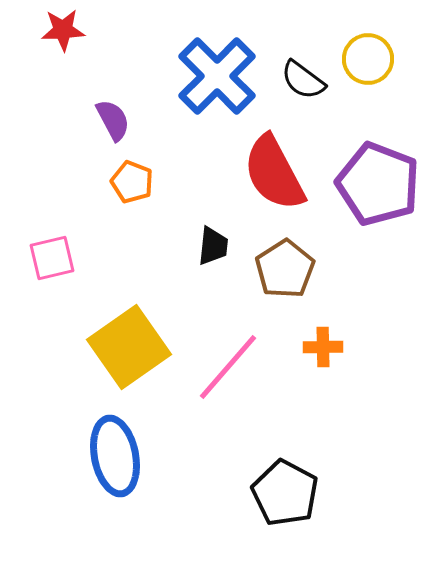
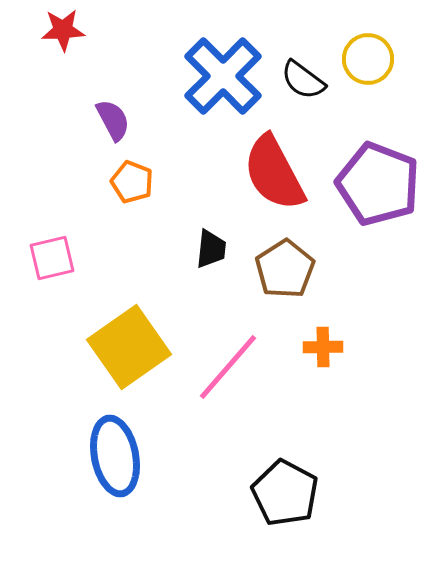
blue cross: moved 6 px right
black trapezoid: moved 2 px left, 3 px down
